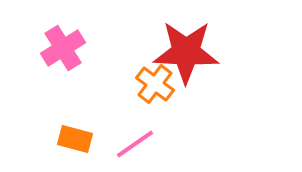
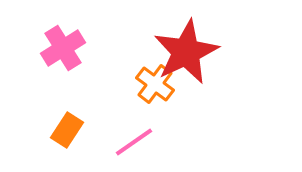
red star: rotated 28 degrees counterclockwise
orange rectangle: moved 8 px left, 9 px up; rotated 72 degrees counterclockwise
pink line: moved 1 px left, 2 px up
